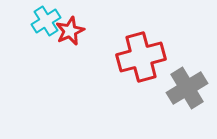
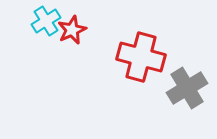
red star: moved 2 px right, 1 px up
red cross: rotated 30 degrees clockwise
